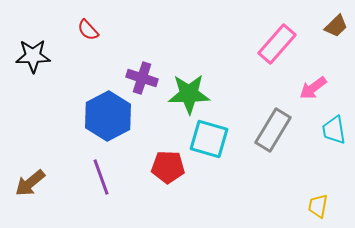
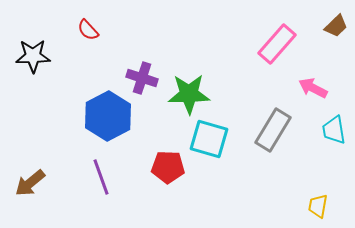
pink arrow: rotated 64 degrees clockwise
